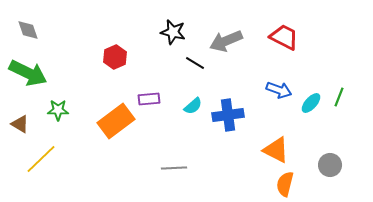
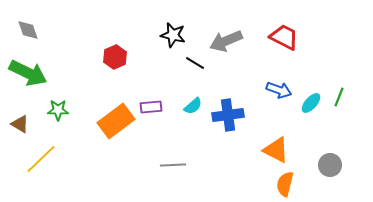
black star: moved 3 px down
purple rectangle: moved 2 px right, 8 px down
gray line: moved 1 px left, 3 px up
